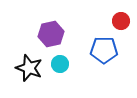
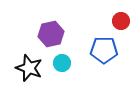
cyan circle: moved 2 px right, 1 px up
